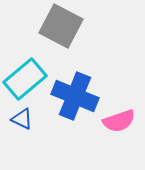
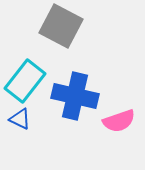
cyan rectangle: moved 2 px down; rotated 12 degrees counterclockwise
blue cross: rotated 9 degrees counterclockwise
blue triangle: moved 2 px left
